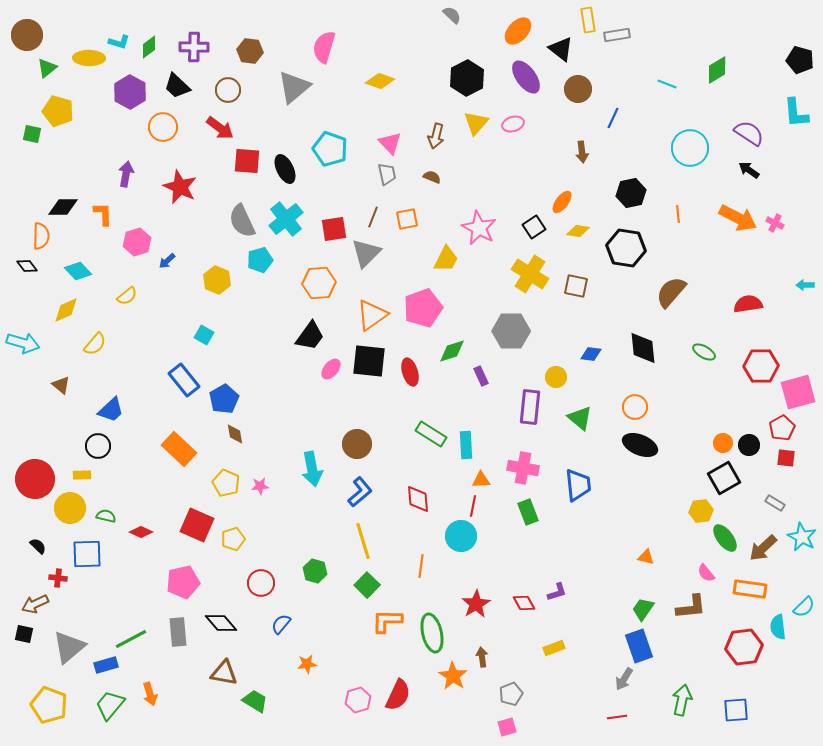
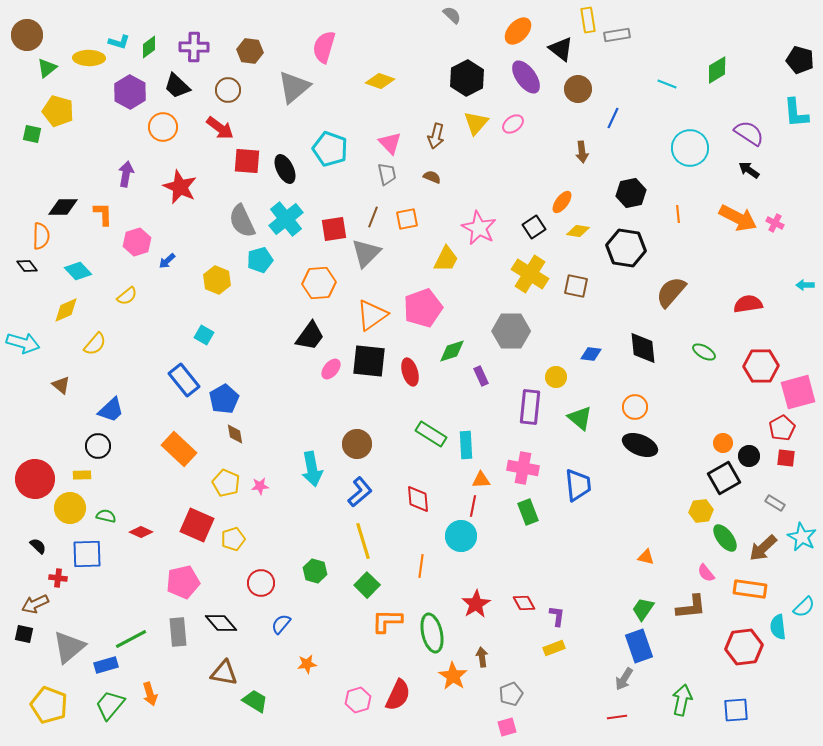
pink ellipse at (513, 124): rotated 20 degrees counterclockwise
black circle at (749, 445): moved 11 px down
purple L-shape at (557, 592): moved 24 px down; rotated 65 degrees counterclockwise
